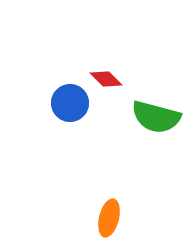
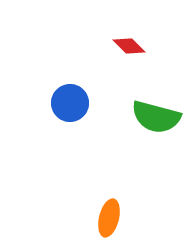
red diamond: moved 23 px right, 33 px up
